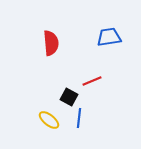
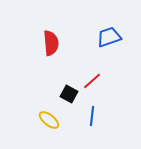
blue trapezoid: rotated 10 degrees counterclockwise
red line: rotated 18 degrees counterclockwise
black square: moved 3 px up
blue line: moved 13 px right, 2 px up
